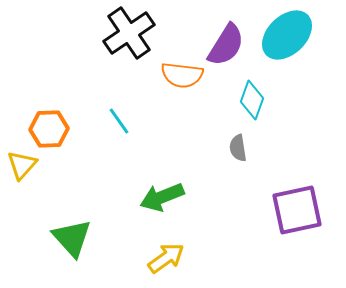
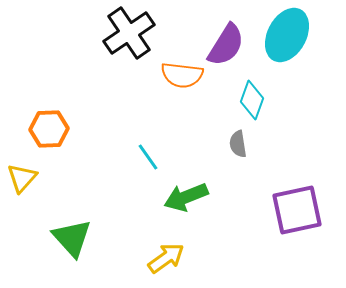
cyan ellipse: rotated 18 degrees counterclockwise
cyan line: moved 29 px right, 36 px down
gray semicircle: moved 4 px up
yellow triangle: moved 13 px down
green arrow: moved 24 px right
